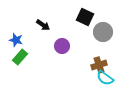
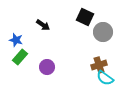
purple circle: moved 15 px left, 21 px down
